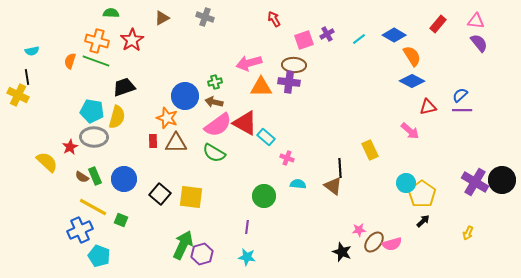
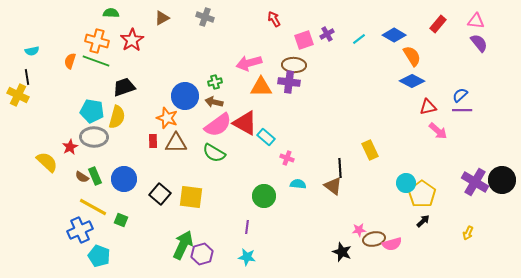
pink arrow at (410, 131): moved 28 px right
brown ellipse at (374, 242): moved 3 px up; rotated 40 degrees clockwise
